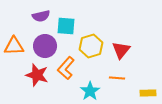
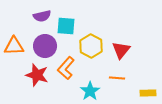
purple semicircle: moved 1 px right
yellow hexagon: rotated 15 degrees counterclockwise
